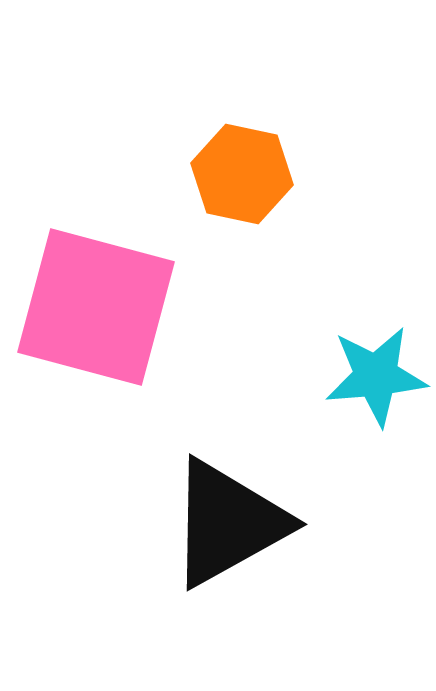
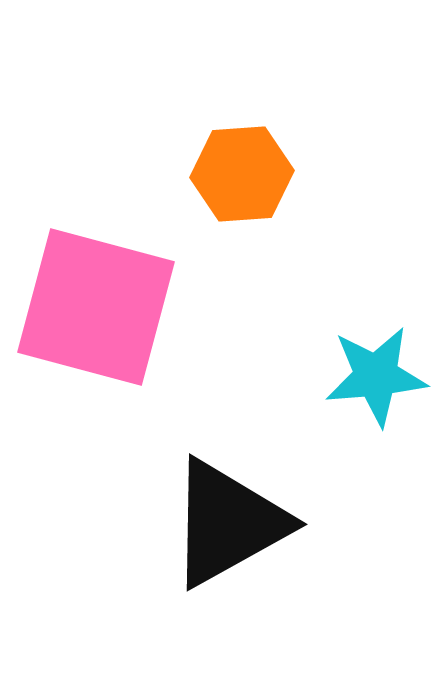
orange hexagon: rotated 16 degrees counterclockwise
